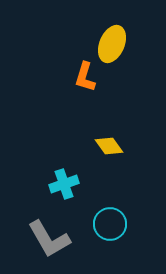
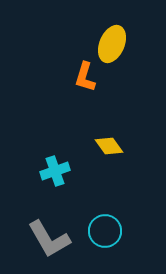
cyan cross: moved 9 px left, 13 px up
cyan circle: moved 5 px left, 7 px down
